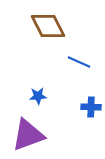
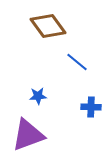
brown diamond: rotated 9 degrees counterclockwise
blue line: moved 2 px left; rotated 15 degrees clockwise
